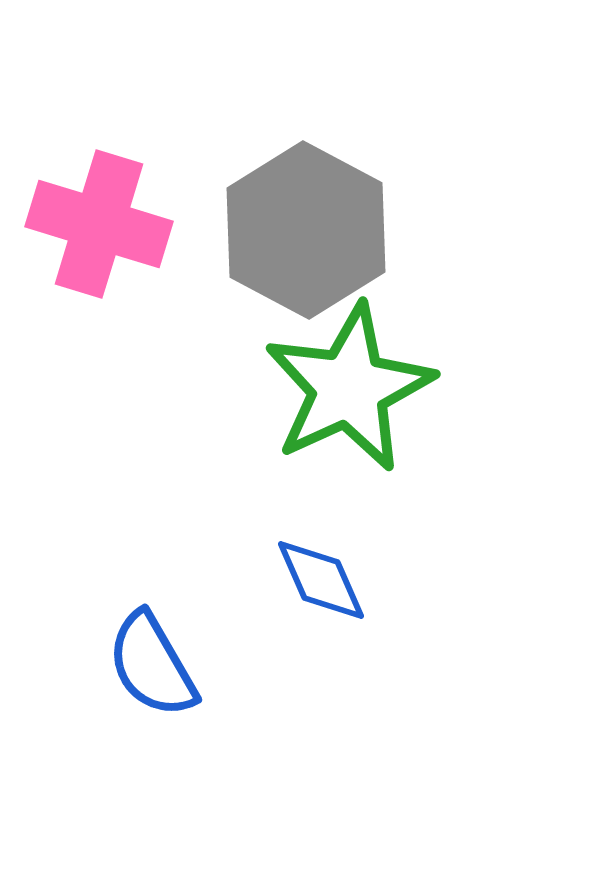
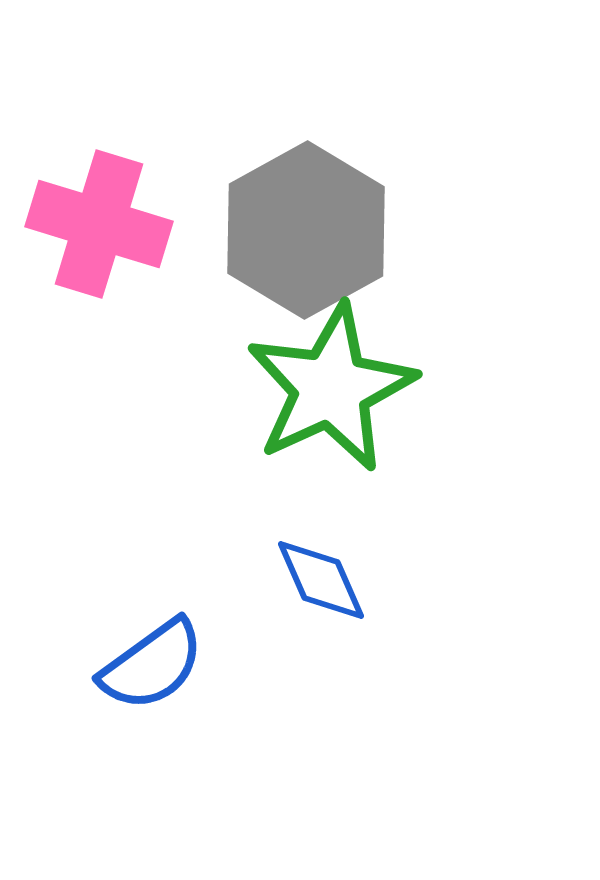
gray hexagon: rotated 3 degrees clockwise
green star: moved 18 px left
blue semicircle: rotated 96 degrees counterclockwise
